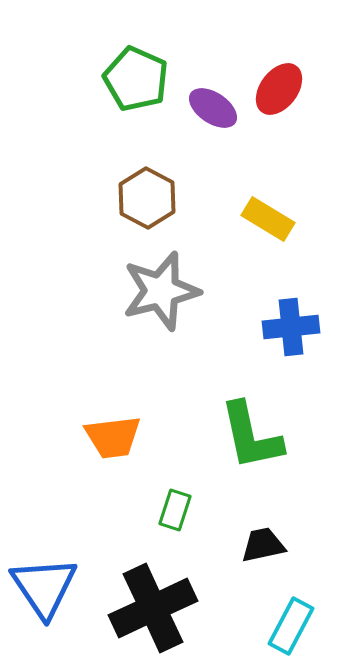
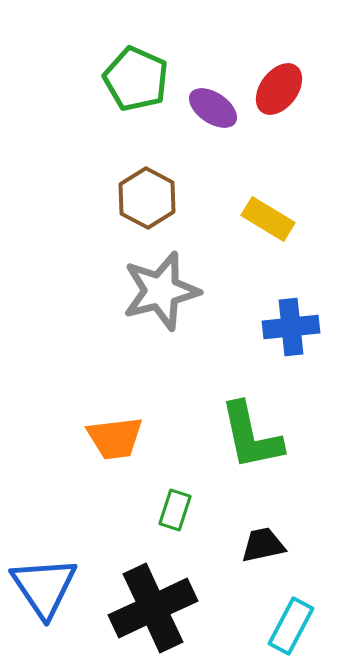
orange trapezoid: moved 2 px right, 1 px down
